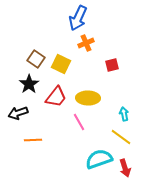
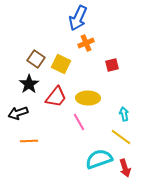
orange line: moved 4 px left, 1 px down
